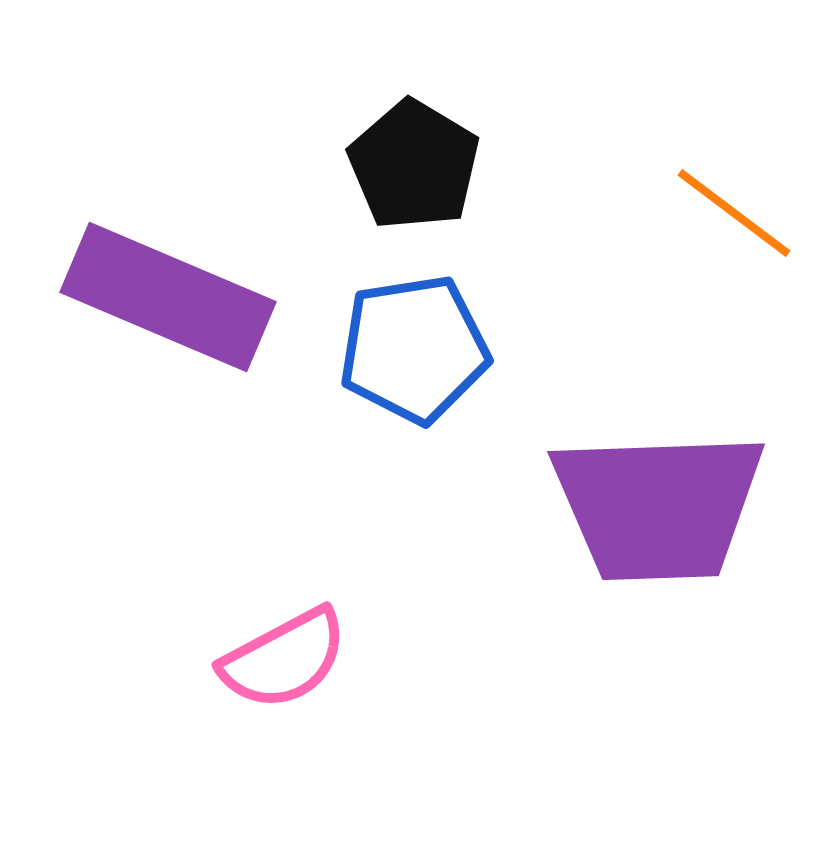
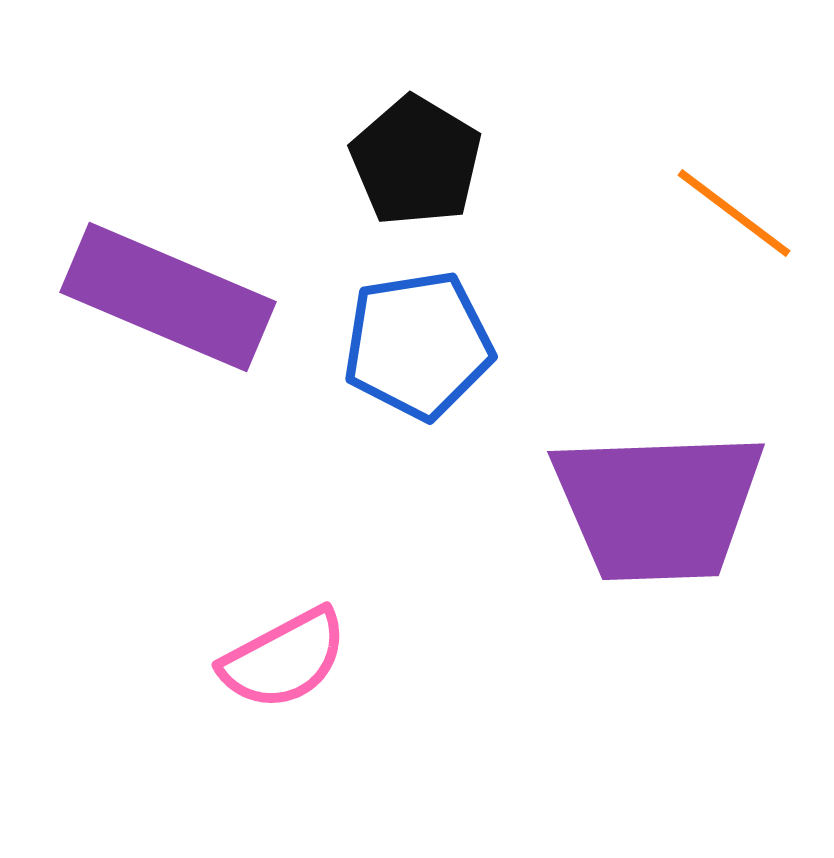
black pentagon: moved 2 px right, 4 px up
blue pentagon: moved 4 px right, 4 px up
